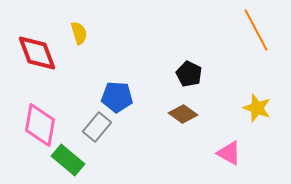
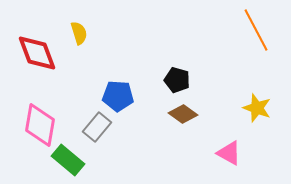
black pentagon: moved 12 px left, 6 px down; rotated 10 degrees counterclockwise
blue pentagon: moved 1 px right, 1 px up
